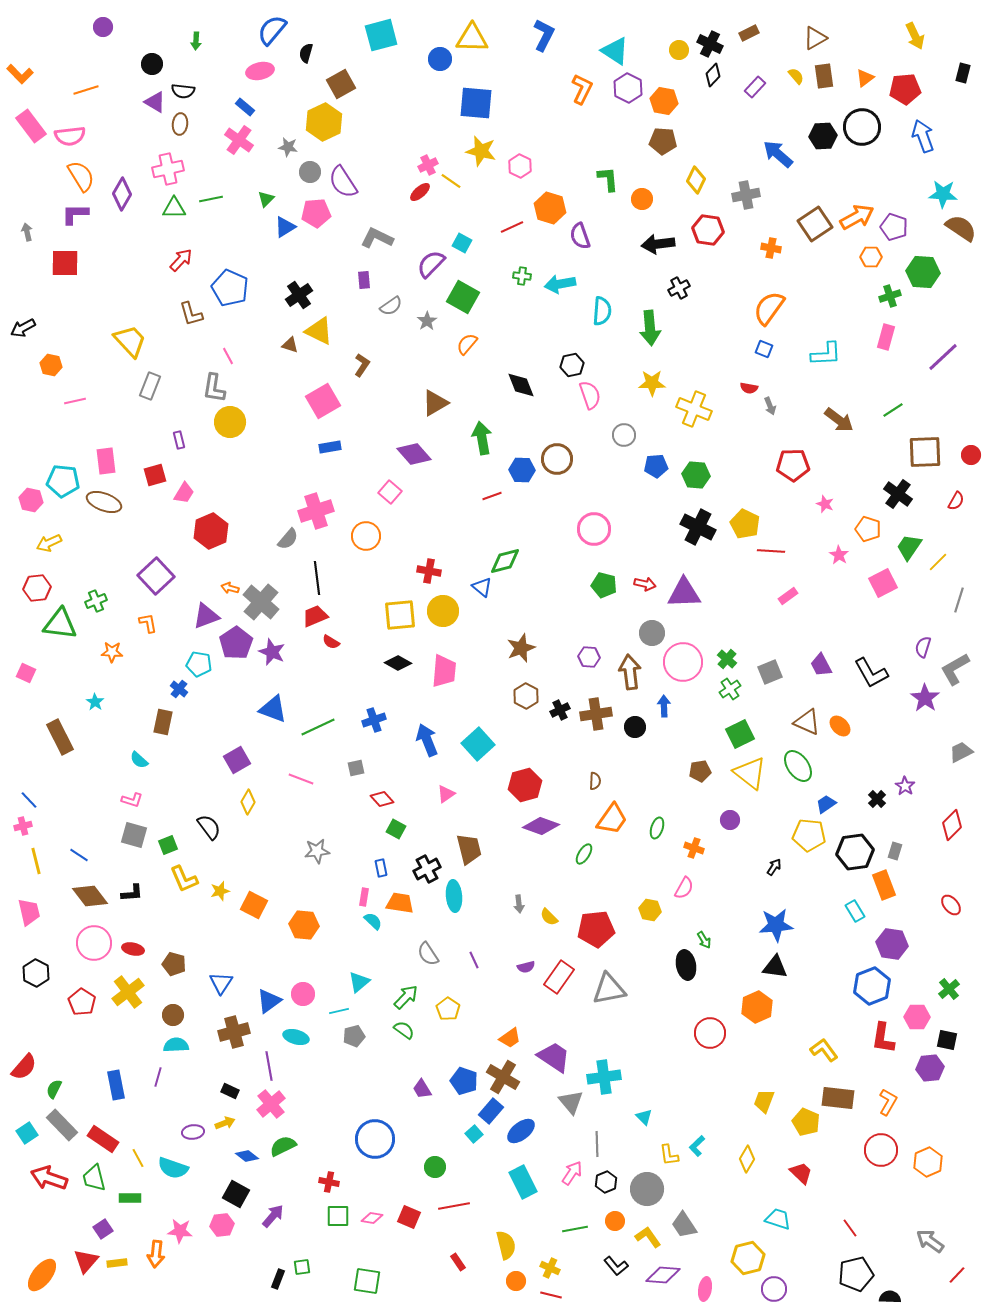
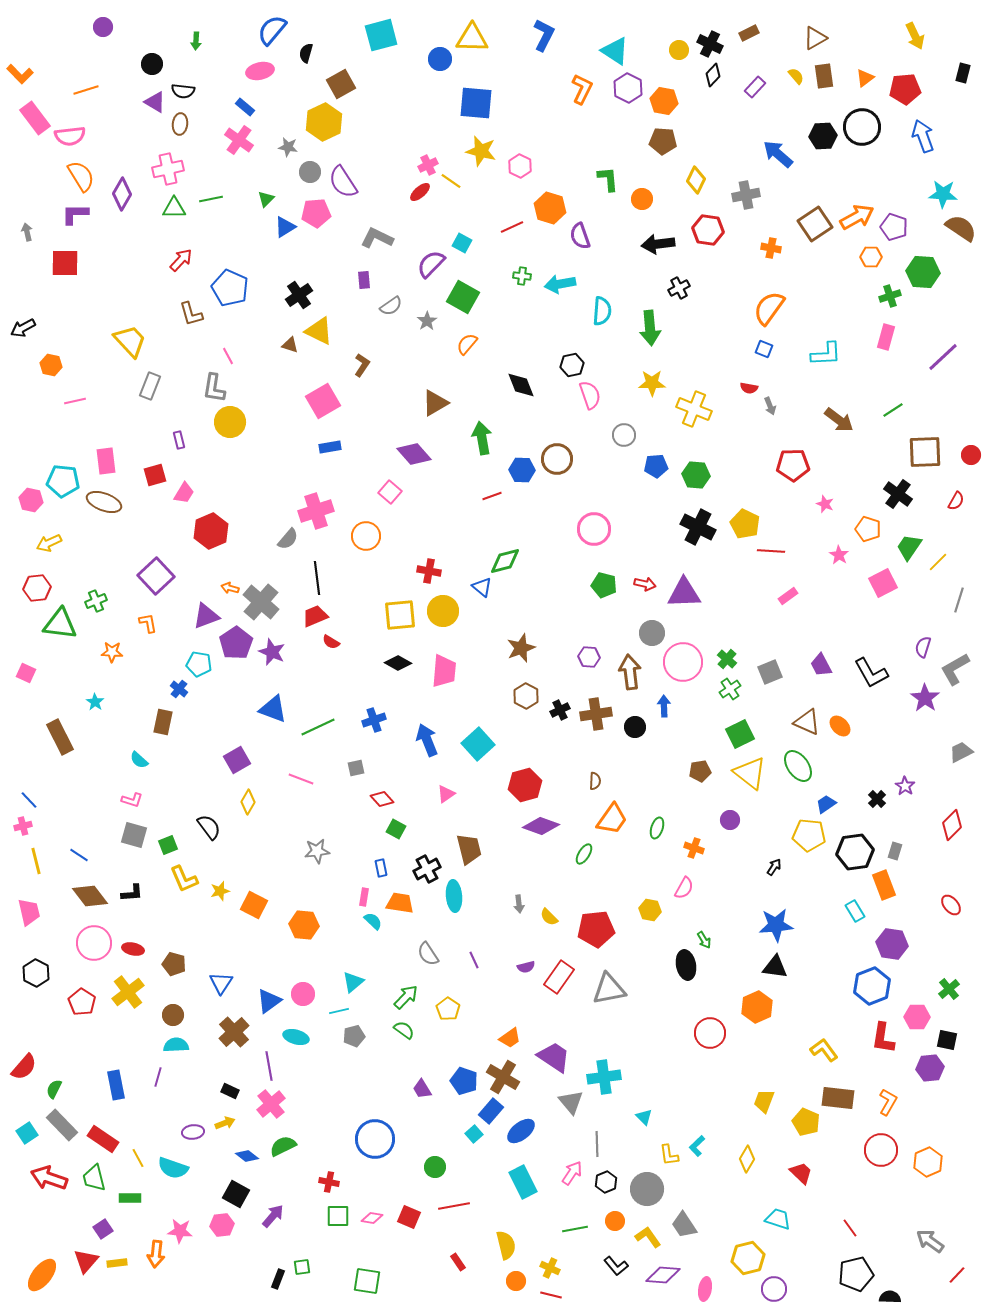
pink rectangle at (31, 126): moved 4 px right, 8 px up
cyan triangle at (359, 982): moved 6 px left
brown cross at (234, 1032): rotated 28 degrees counterclockwise
